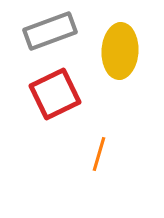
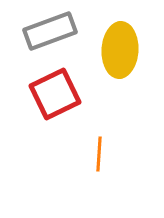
yellow ellipse: moved 1 px up
orange line: rotated 12 degrees counterclockwise
